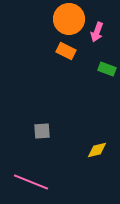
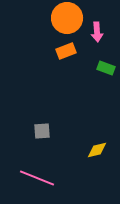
orange circle: moved 2 px left, 1 px up
pink arrow: rotated 24 degrees counterclockwise
orange rectangle: rotated 48 degrees counterclockwise
green rectangle: moved 1 px left, 1 px up
pink line: moved 6 px right, 4 px up
